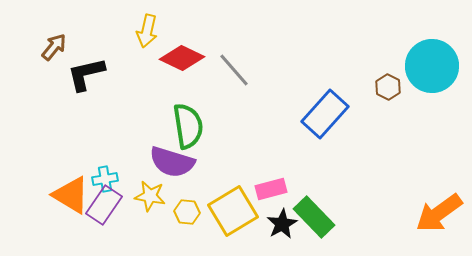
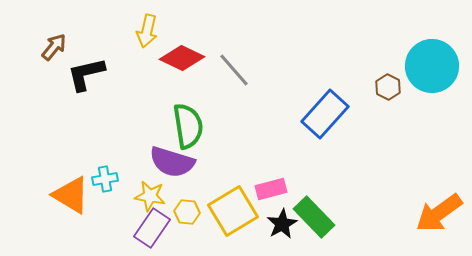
purple rectangle: moved 48 px right, 23 px down
